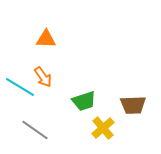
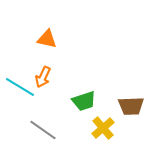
orange triangle: moved 1 px right; rotated 10 degrees clockwise
orange arrow: rotated 60 degrees clockwise
brown trapezoid: moved 2 px left, 1 px down
gray line: moved 8 px right
